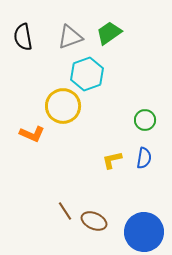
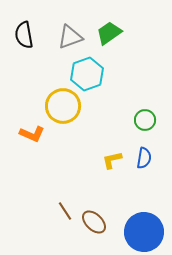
black semicircle: moved 1 px right, 2 px up
brown ellipse: moved 1 px down; rotated 20 degrees clockwise
